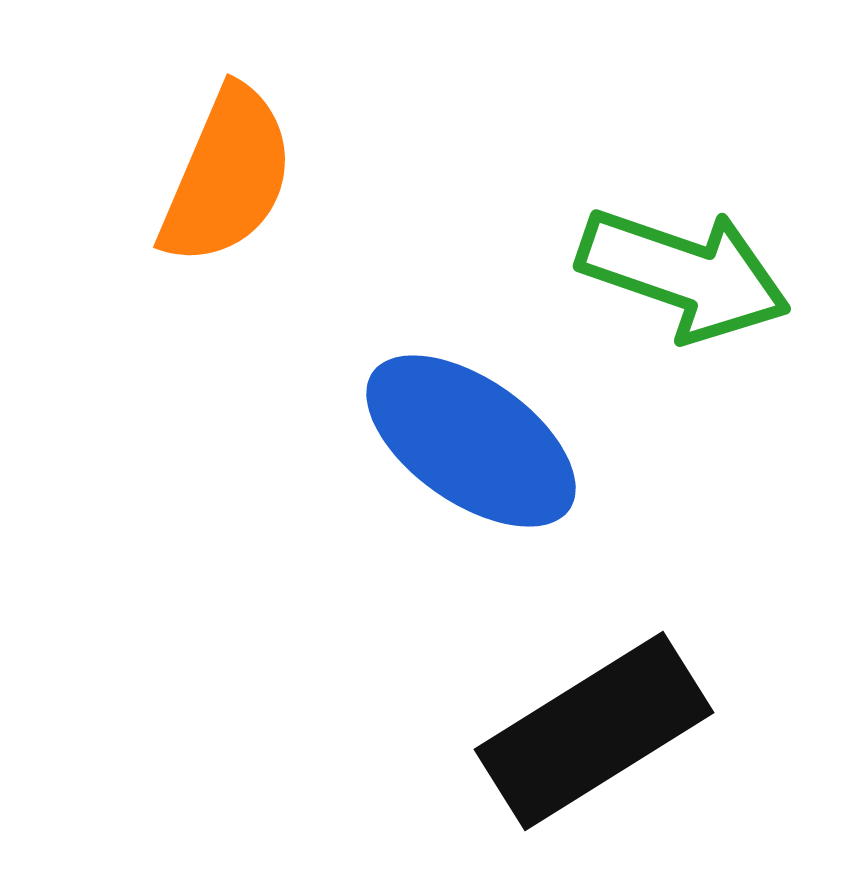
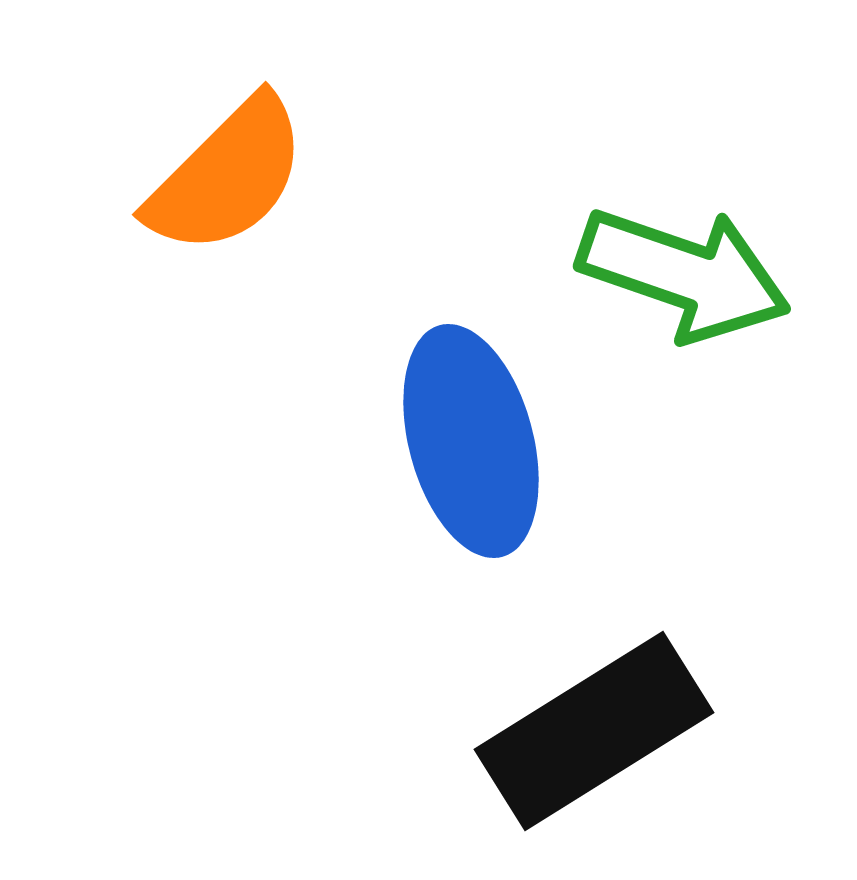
orange semicircle: rotated 22 degrees clockwise
blue ellipse: rotated 40 degrees clockwise
